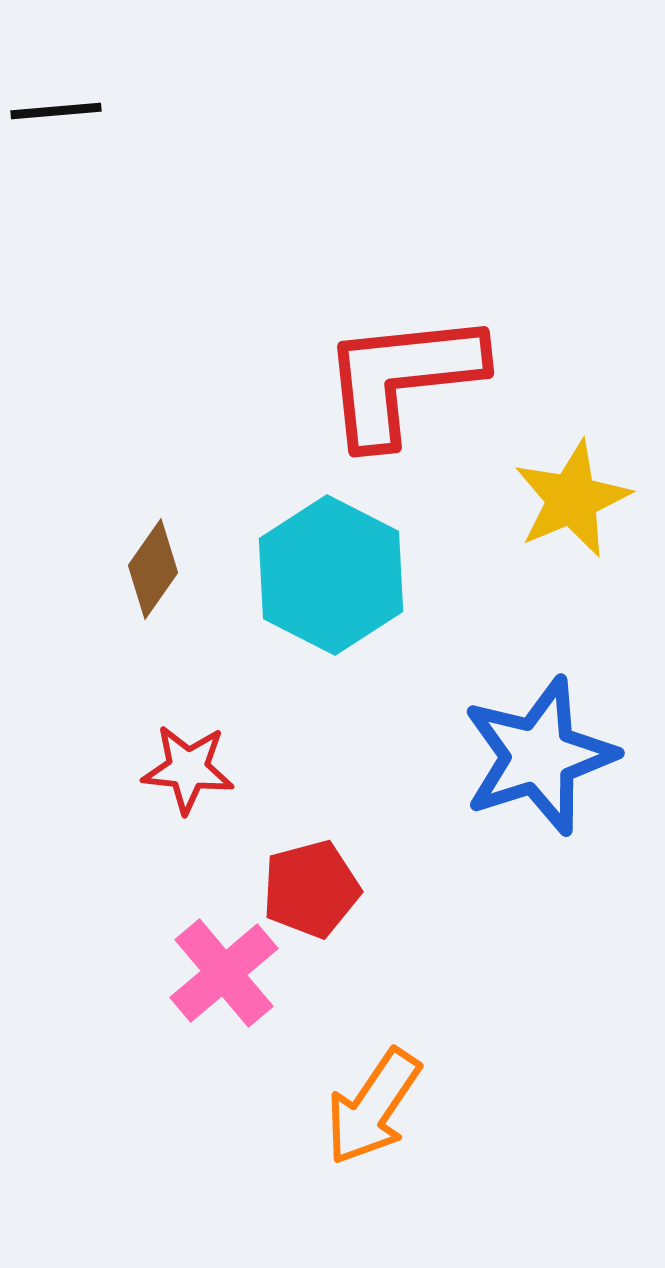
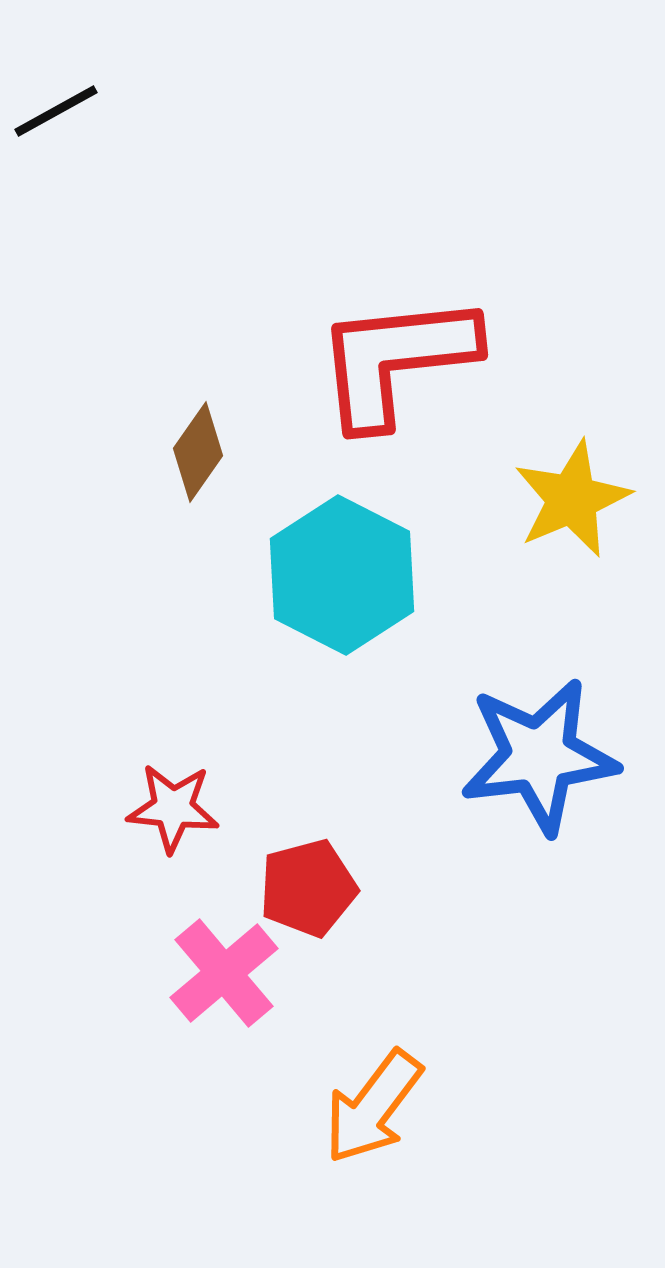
black line: rotated 24 degrees counterclockwise
red L-shape: moved 6 px left, 18 px up
brown diamond: moved 45 px right, 117 px up
cyan hexagon: moved 11 px right
blue star: rotated 11 degrees clockwise
red star: moved 15 px left, 39 px down
red pentagon: moved 3 px left, 1 px up
orange arrow: rotated 3 degrees clockwise
